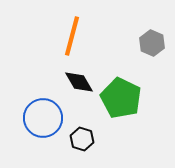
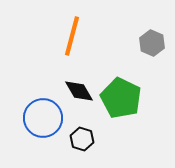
black diamond: moved 9 px down
